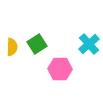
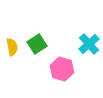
yellow semicircle: rotated 12 degrees counterclockwise
pink hexagon: moved 2 px right; rotated 15 degrees clockwise
